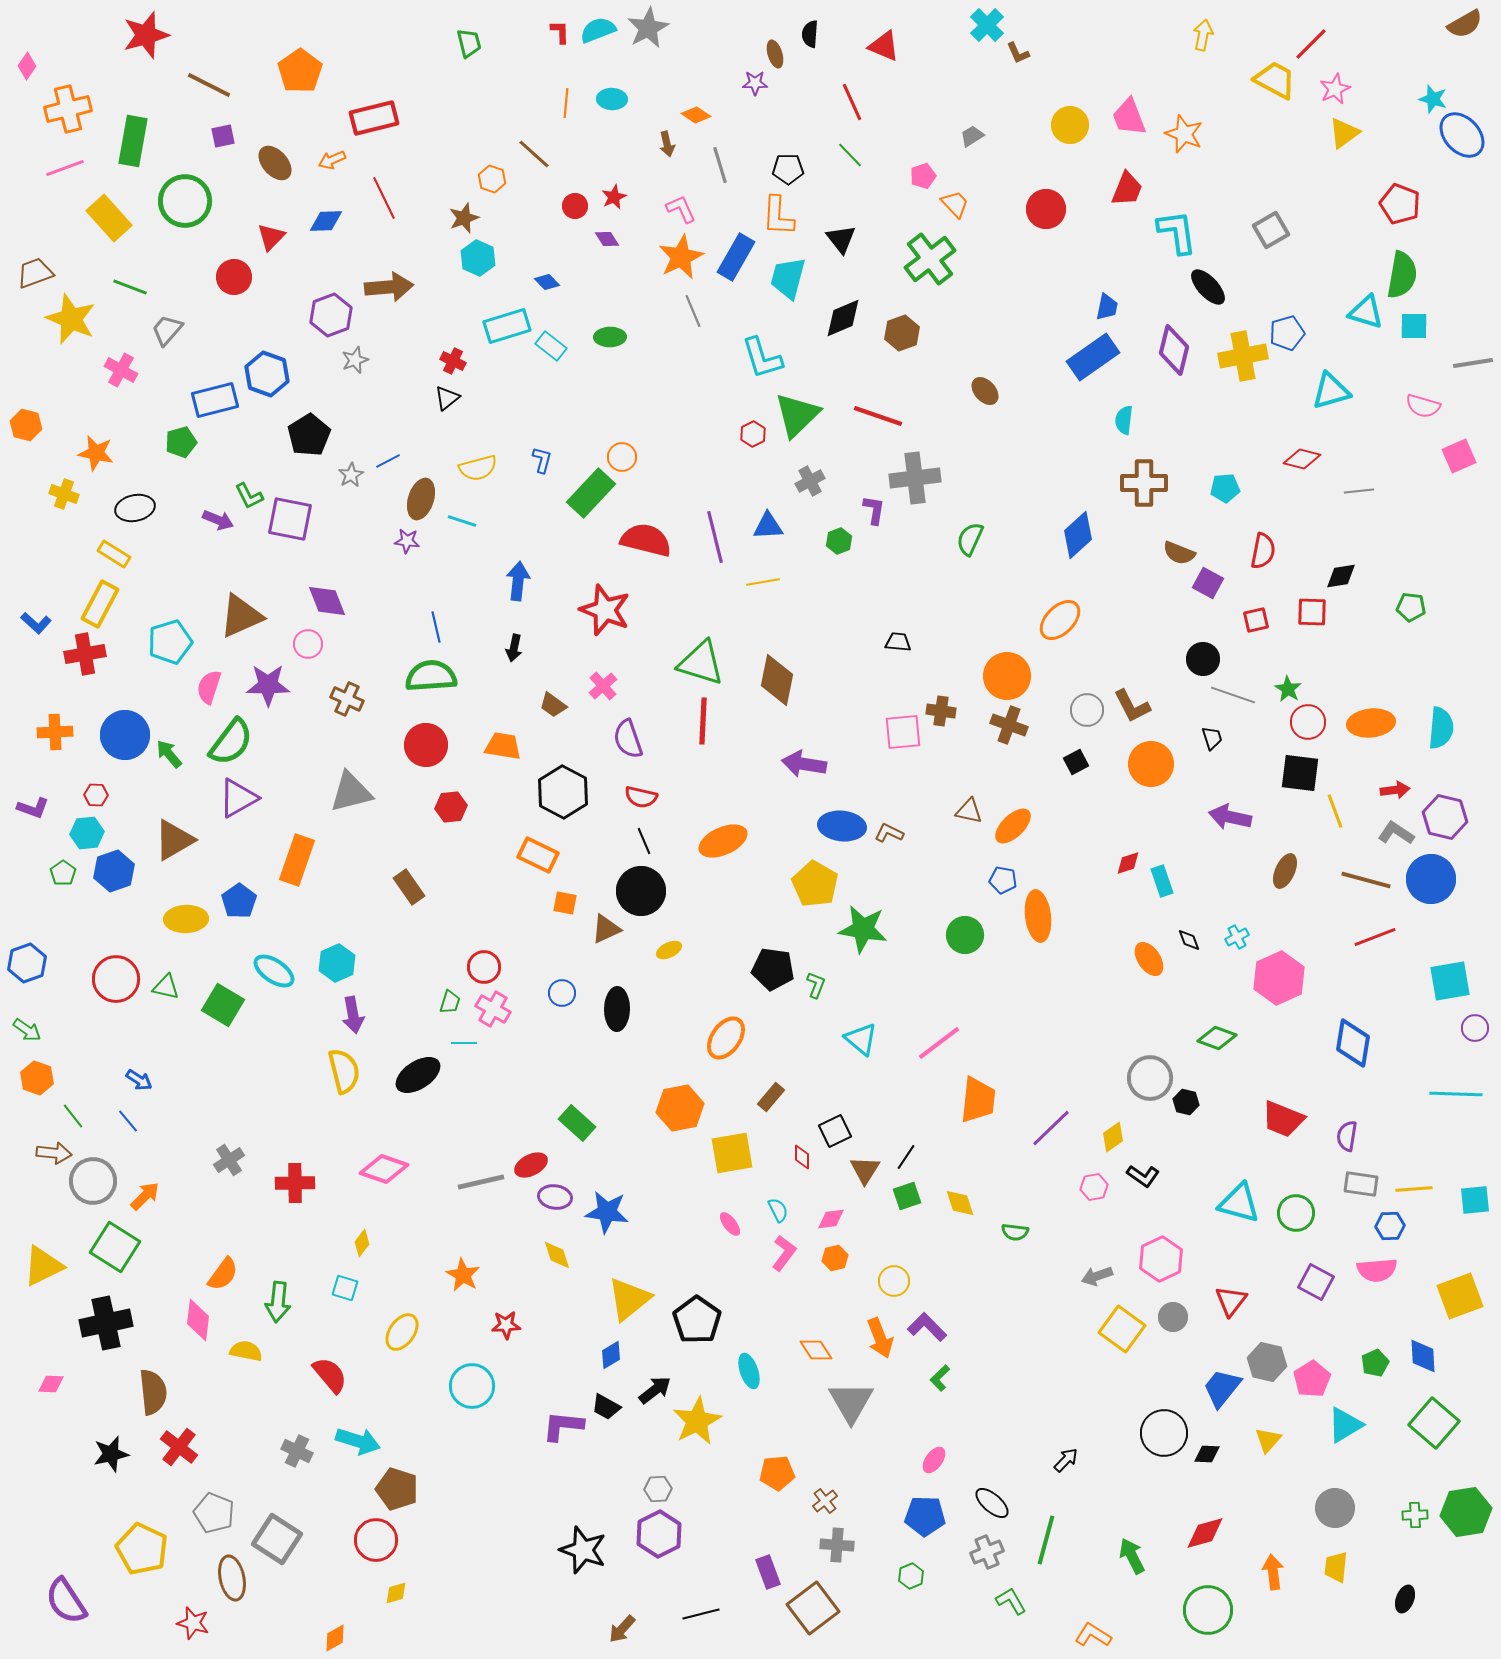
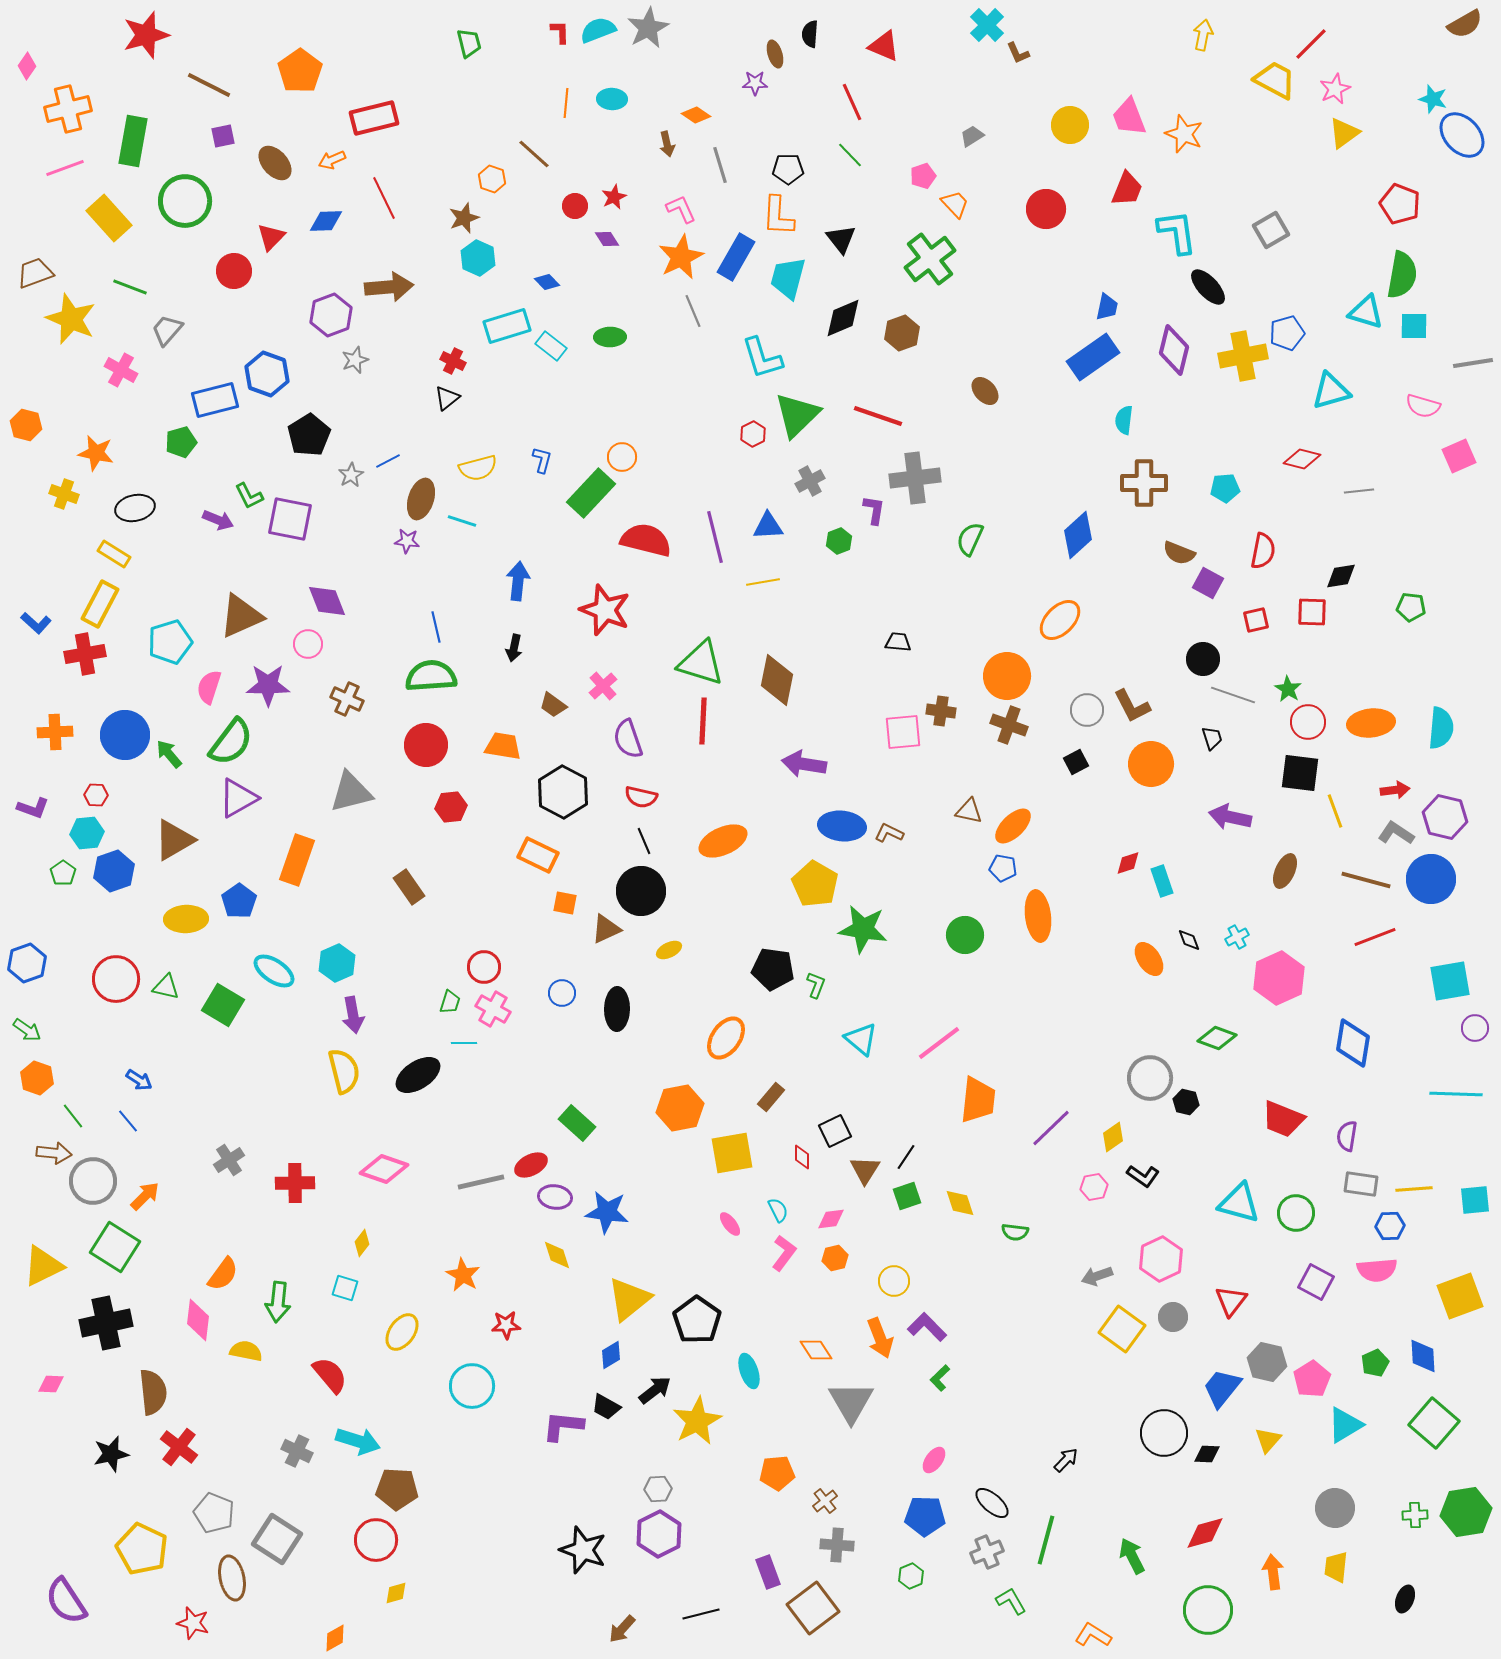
red circle at (234, 277): moved 6 px up
blue pentagon at (1003, 880): moved 12 px up
brown pentagon at (397, 1489): rotated 15 degrees counterclockwise
